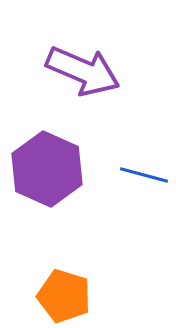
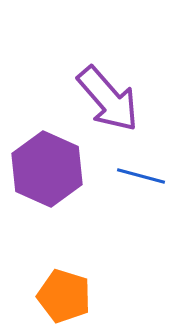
purple arrow: moved 25 px right, 28 px down; rotated 26 degrees clockwise
blue line: moved 3 px left, 1 px down
